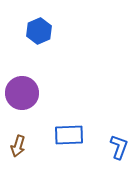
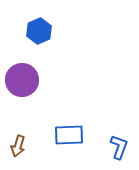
purple circle: moved 13 px up
